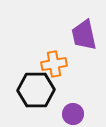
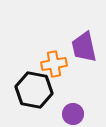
purple trapezoid: moved 12 px down
black hexagon: moved 2 px left; rotated 12 degrees clockwise
